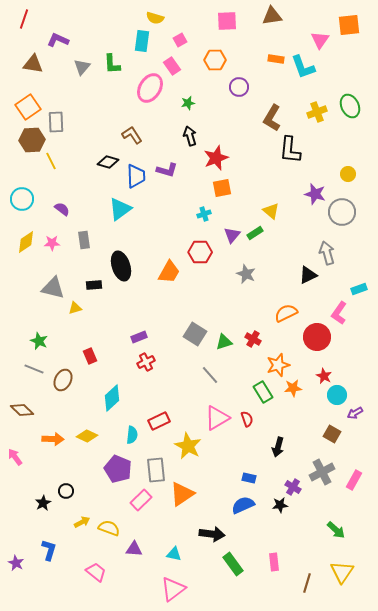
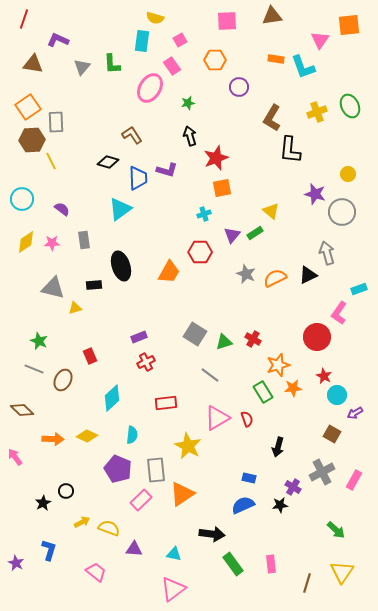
blue trapezoid at (136, 176): moved 2 px right, 2 px down
orange semicircle at (286, 313): moved 11 px left, 35 px up
gray line at (210, 375): rotated 12 degrees counterclockwise
red rectangle at (159, 421): moved 7 px right, 18 px up; rotated 20 degrees clockwise
pink rectangle at (274, 562): moved 3 px left, 2 px down
